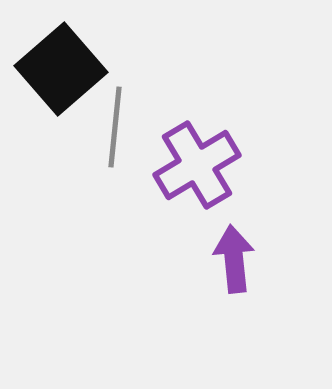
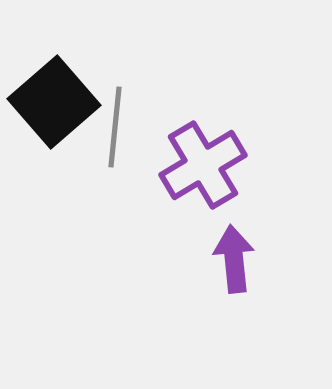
black square: moved 7 px left, 33 px down
purple cross: moved 6 px right
